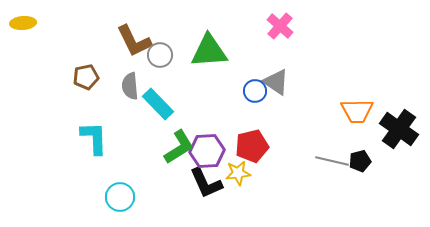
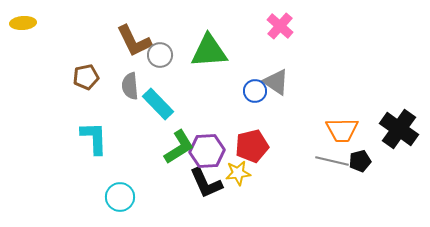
orange trapezoid: moved 15 px left, 19 px down
